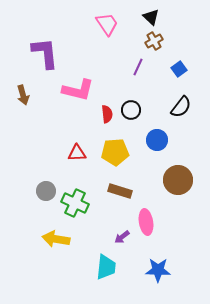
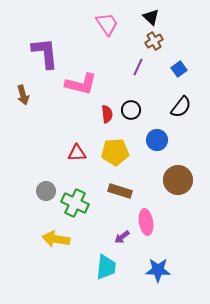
pink L-shape: moved 3 px right, 6 px up
